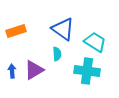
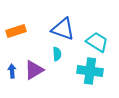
blue triangle: rotated 15 degrees counterclockwise
cyan trapezoid: moved 2 px right
cyan cross: moved 3 px right
